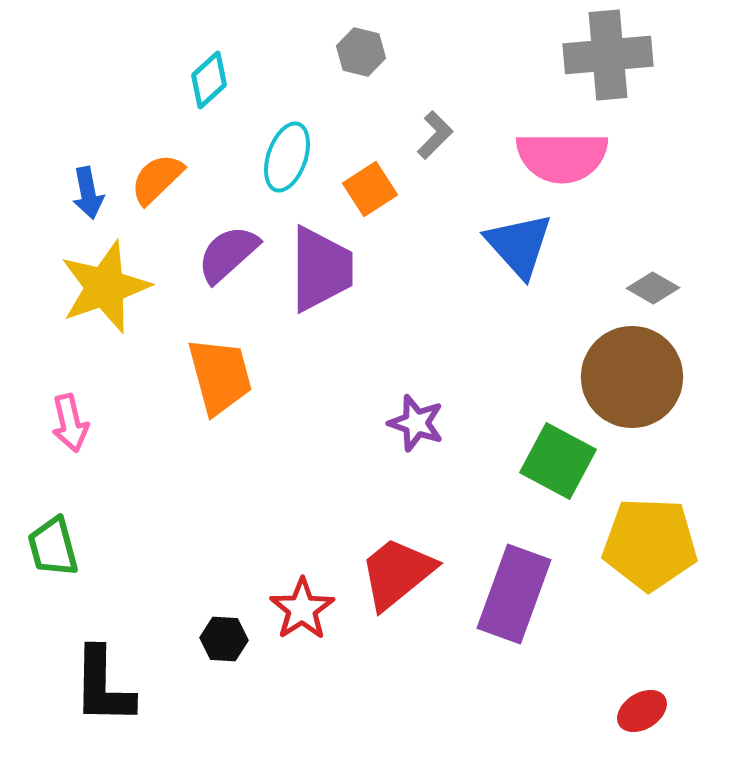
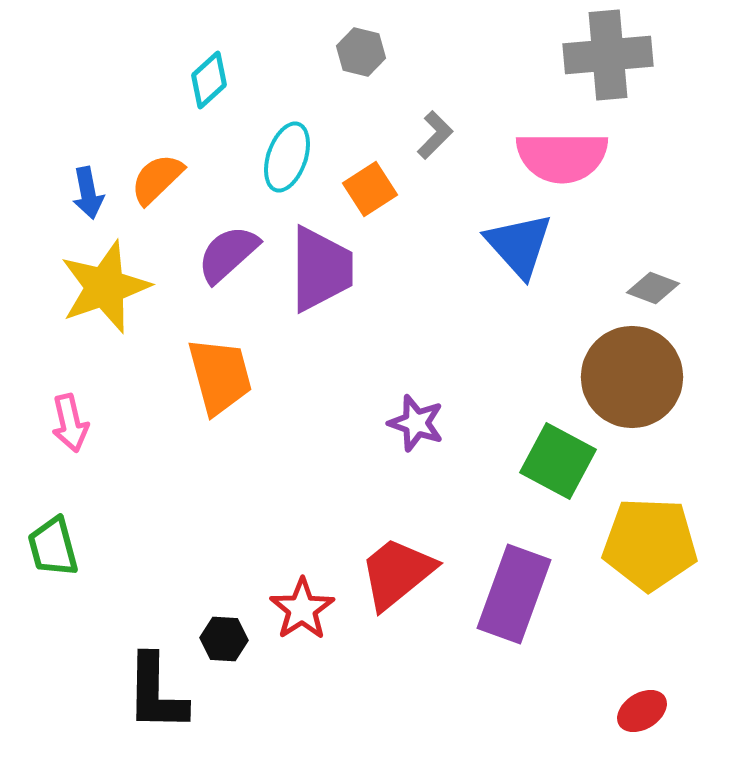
gray diamond: rotated 9 degrees counterclockwise
black L-shape: moved 53 px right, 7 px down
